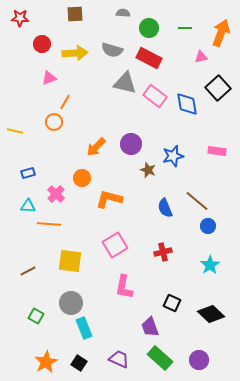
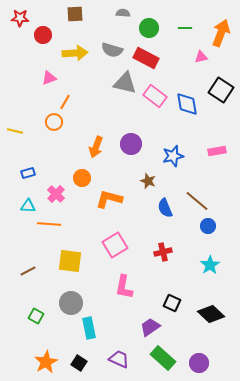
red circle at (42, 44): moved 1 px right, 9 px up
red rectangle at (149, 58): moved 3 px left
black square at (218, 88): moved 3 px right, 2 px down; rotated 15 degrees counterclockwise
orange arrow at (96, 147): rotated 25 degrees counterclockwise
pink rectangle at (217, 151): rotated 18 degrees counterclockwise
brown star at (148, 170): moved 11 px down
purple trapezoid at (150, 327): rotated 75 degrees clockwise
cyan rectangle at (84, 328): moved 5 px right; rotated 10 degrees clockwise
green rectangle at (160, 358): moved 3 px right
purple circle at (199, 360): moved 3 px down
